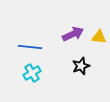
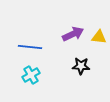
black star: rotated 24 degrees clockwise
cyan cross: moved 1 px left, 2 px down
